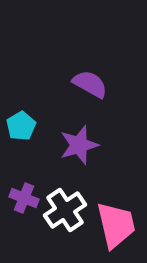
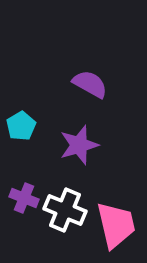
white cross: rotated 33 degrees counterclockwise
